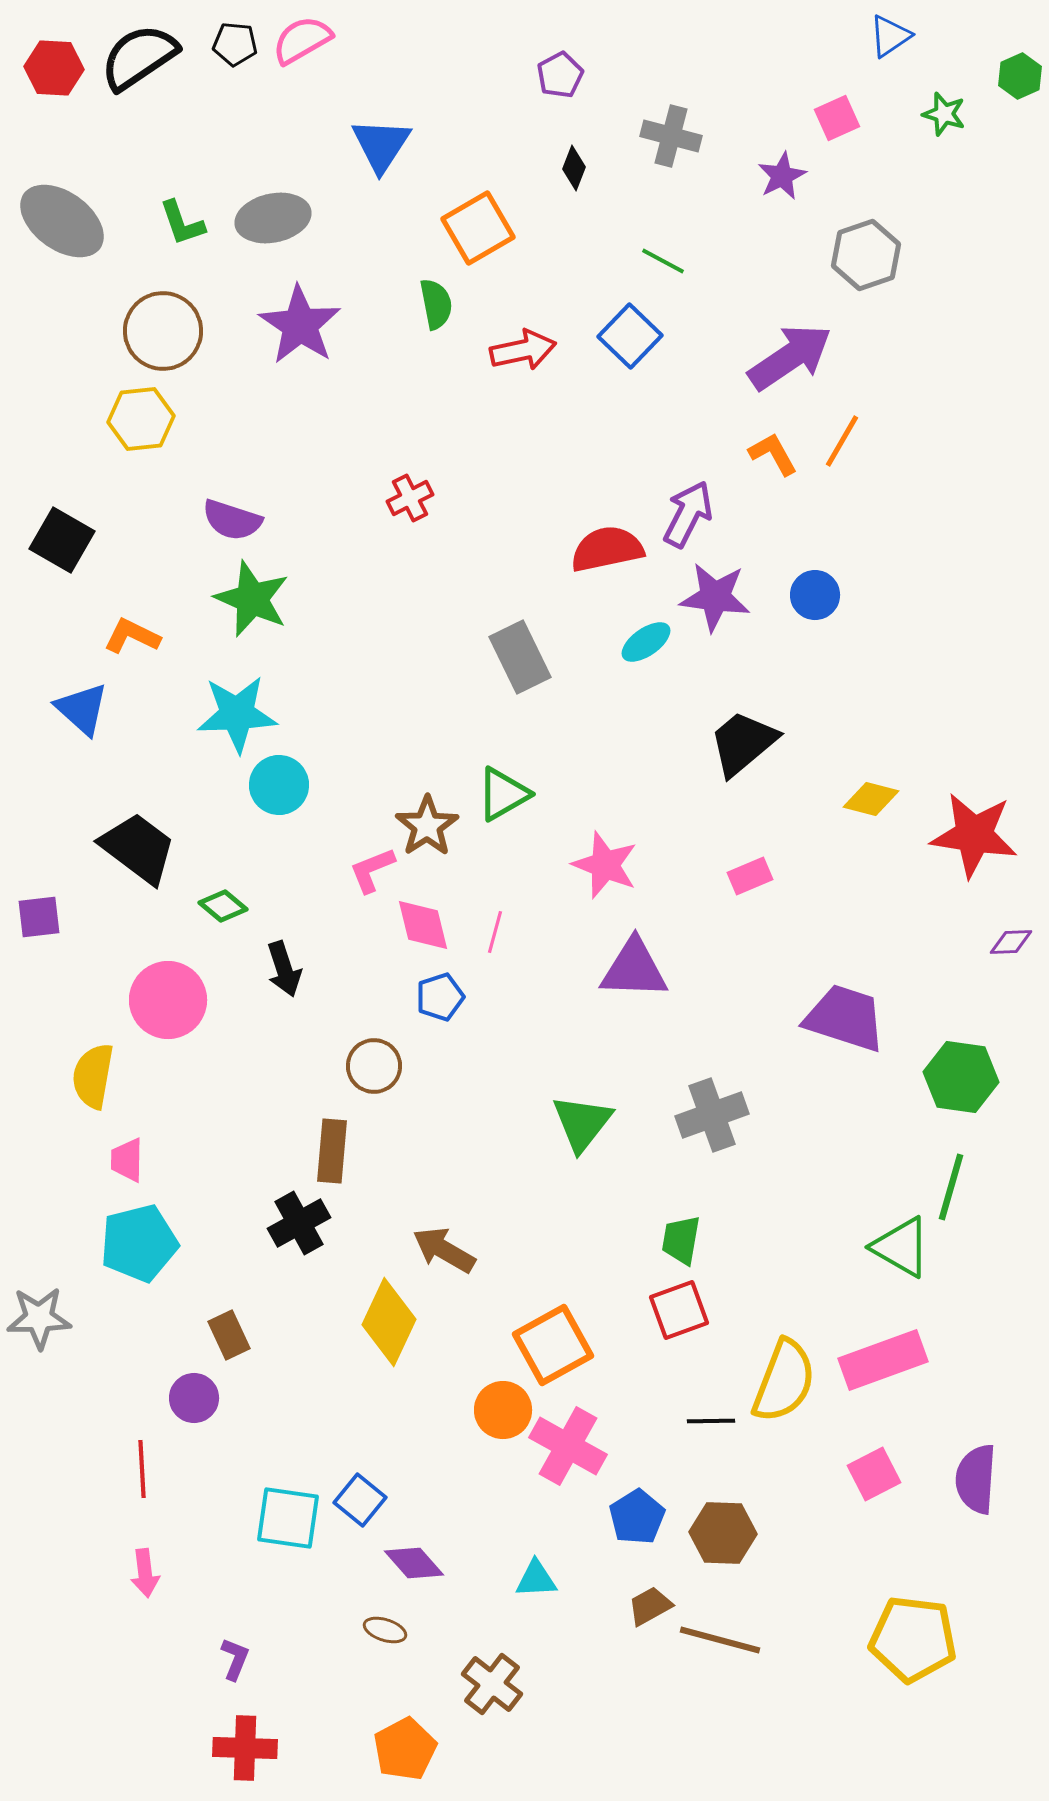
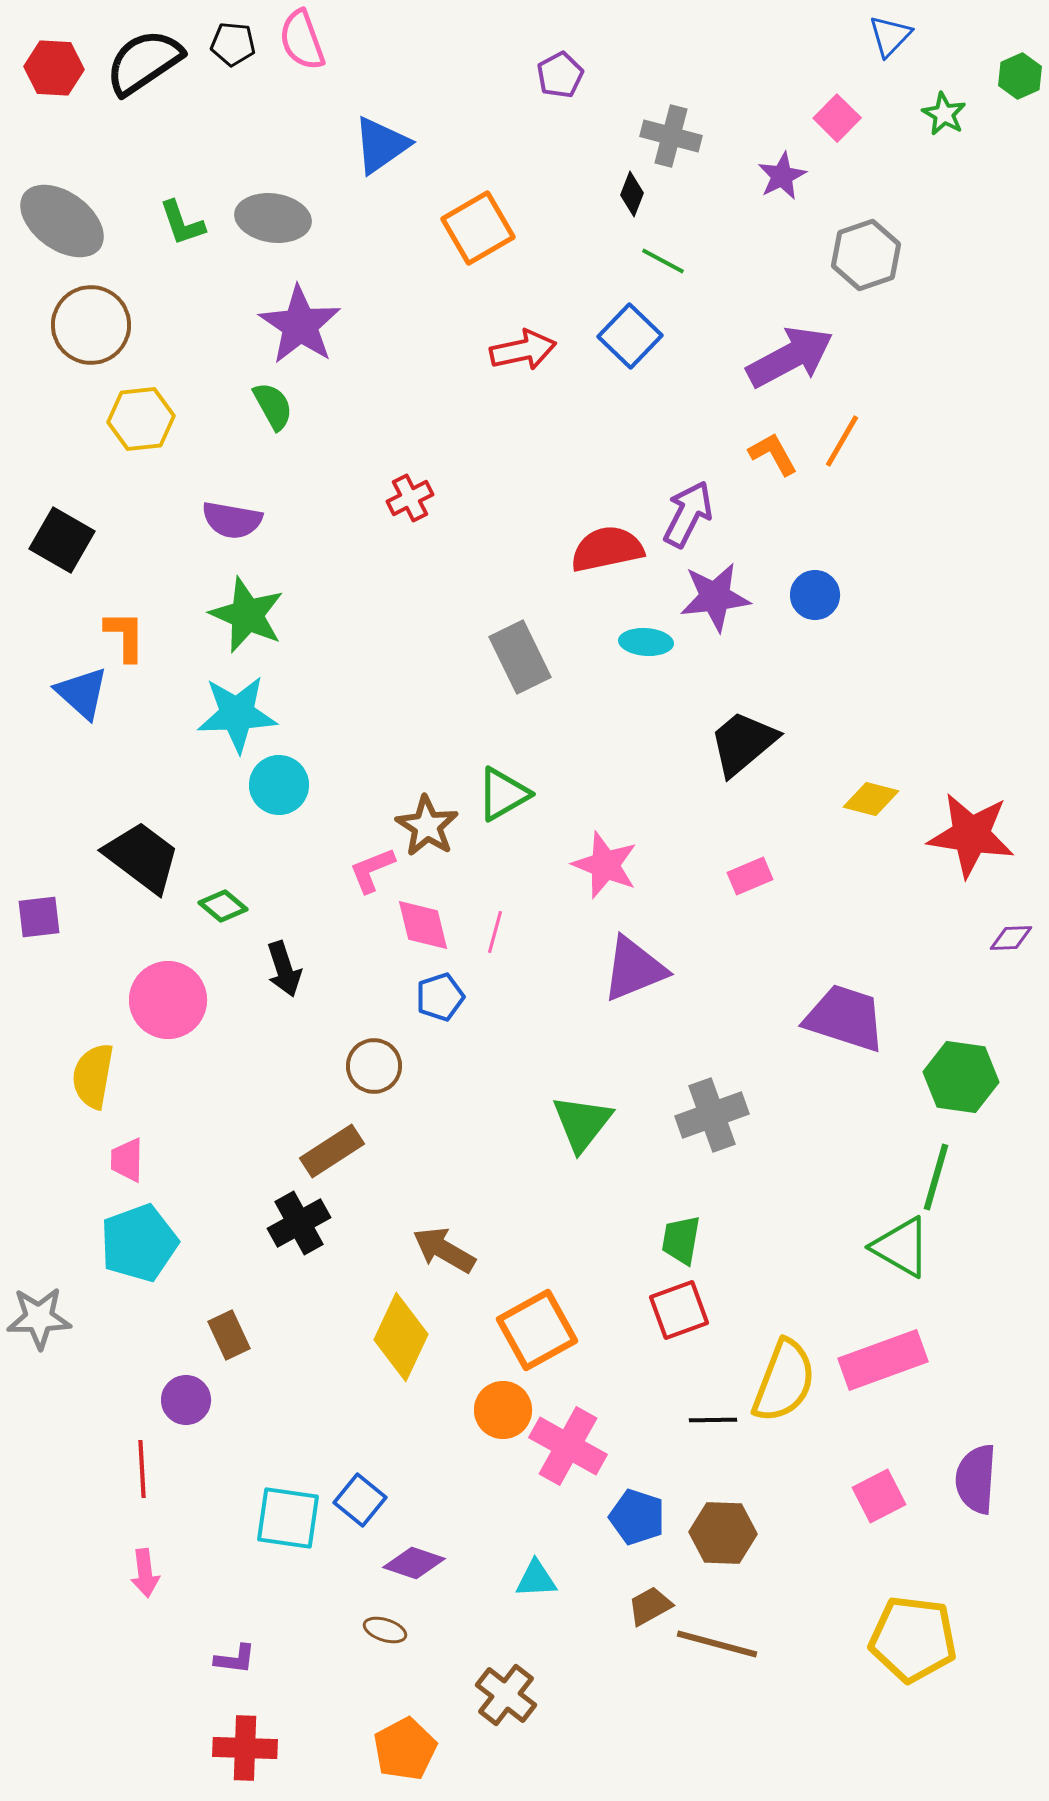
blue triangle at (890, 36): rotated 12 degrees counterclockwise
pink semicircle at (302, 40): rotated 80 degrees counterclockwise
black pentagon at (235, 44): moved 2 px left
black semicircle at (139, 57): moved 5 px right, 5 px down
green star at (944, 114): rotated 12 degrees clockwise
pink square at (837, 118): rotated 21 degrees counterclockwise
blue triangle at (381, 145): rotated 22 degrees clockwise
black diamond at (574, 168): moved 58 px right, 26 px down
gray ellipse at (273, 218): rotated 20 degrees clockwise
green semicircle at (436, 304): moved 163 px left, 102 px down; rotated 18 degrees counterclockwise
brown circle at (163, 331): moved 72 px left, 6 px up
purple arrow at (790, 357): rotated 6 degrees clockwise
purple semicircle at (232, 520): rotated 8 degrees counterclockwise
purple star at (715, 597): rotated 14 degrees counterclockwise
green star at (252, 599): moved 5 px left, 16 px down
orange L-shape at (132, 636): moved 7 px left; rotated 64 degrees clockwise
cyan ellipse at (646, 642): rotated 39 degrees clockwise
blue triangle at (82, 709): moved 16 px up
brown star at (427, 826): rotated 6 degrees counterclockwise
red star at (974, 835): moved 3 px left
black trapezoid at (138, 848): moved 4 px right, 9 px down
purple diamond at (1011, 942): moved 4 px up
purple triangle at (634, 969): rotated 24 degrees counterclockwise
brown rectangle at (332, 1151): rotated 52 degrees clockwise
green line at (951, 1187): moved 15 px left, 10 px up
cyan pentagon at (139, 1243): rotated 6 degrees counterclockwise
yellow diamond at (389, 1322): moved 12 px right, 15 px down
orange square at (553, 1345): moved 16 px left, 15 px up
purple circle at (194, 1398): moved 8 px left, 2 px down
black line at (711, 1421): moved 2 px right, 1 px up
pink square at (874, 1474): moved 5 px right, 22 px down
blue pentagon at (637, 1517): rotated 22 degrees counterclockwise
purple diamond at (414, 1563): rotated 30 degrees counterclockwise
brown line at (720, 1640): moved 3 px left, 4 px down
purple L-shape at (235, 1659): rotated 75 degrees clockwise
brown cross at (492, 1684): moved 14 px right, 11 px down
